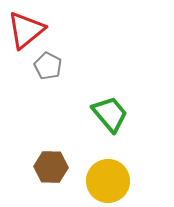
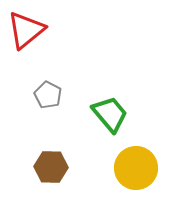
gray pentagon: moved 29 px down
yellow circle: moved 28 px right, 13 px up
